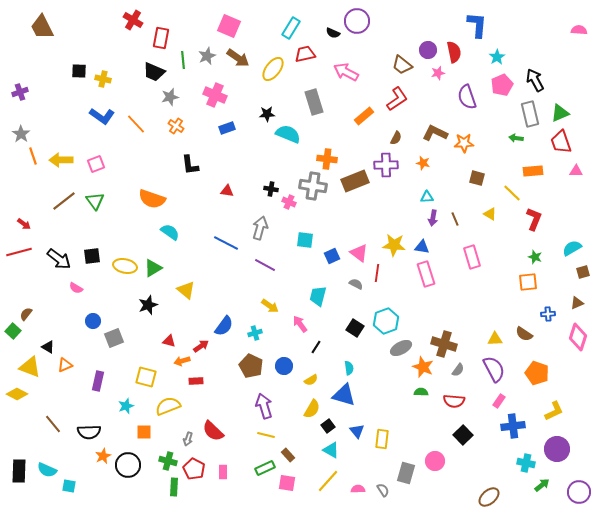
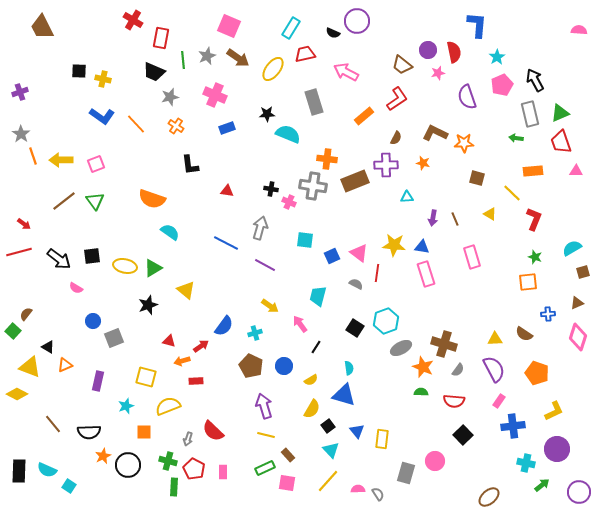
cyan triangle at (427, 197): moved 20 px left
cyan triangle at (331, 450): rotated 18 degrees clockwise
cyan square at (69, 486): rotated 24 degrees clockwise
gray semicircle at (383, 490): moved 5 px left, 4 px down
